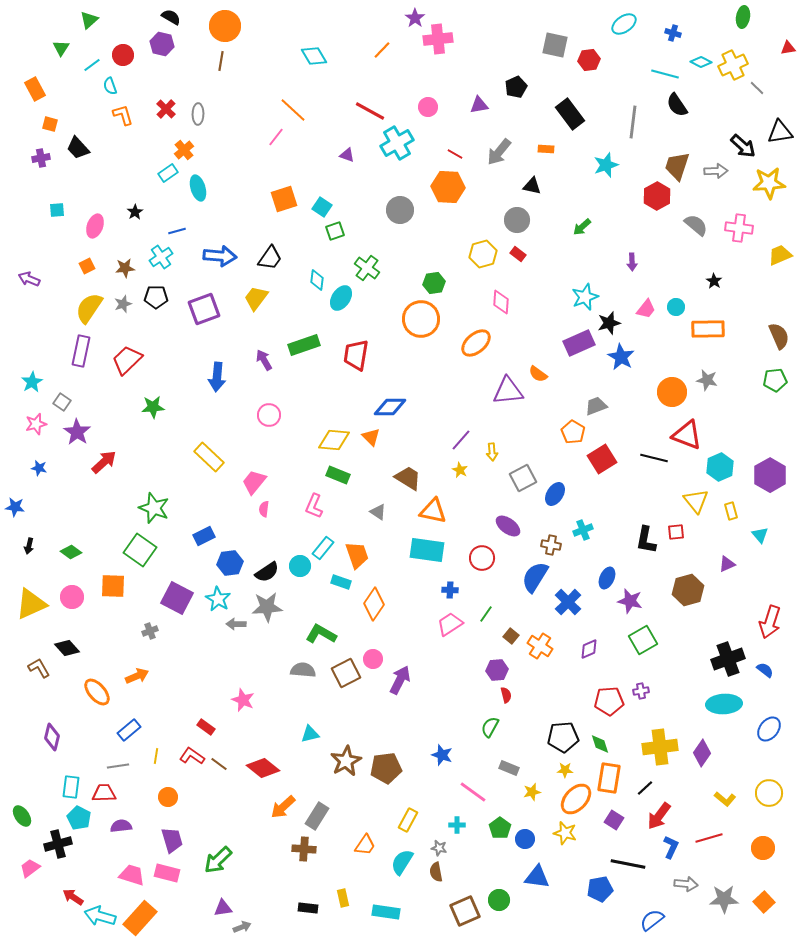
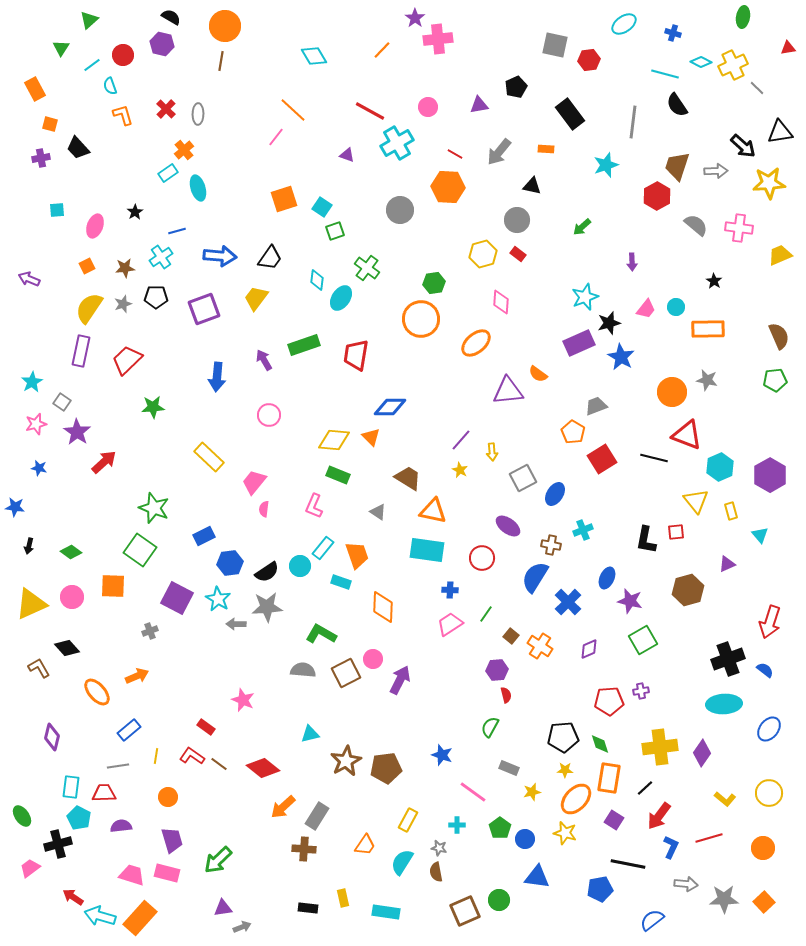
orange diamond at (374, 604): moved 9 px right, 3 px down; rotated 32 degrees counterclockwise
